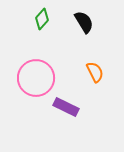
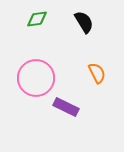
green diamond: moved 5 px left; rotated 40 degrees clockwise
orange semicircle: moved 2 px right, 1 px down
